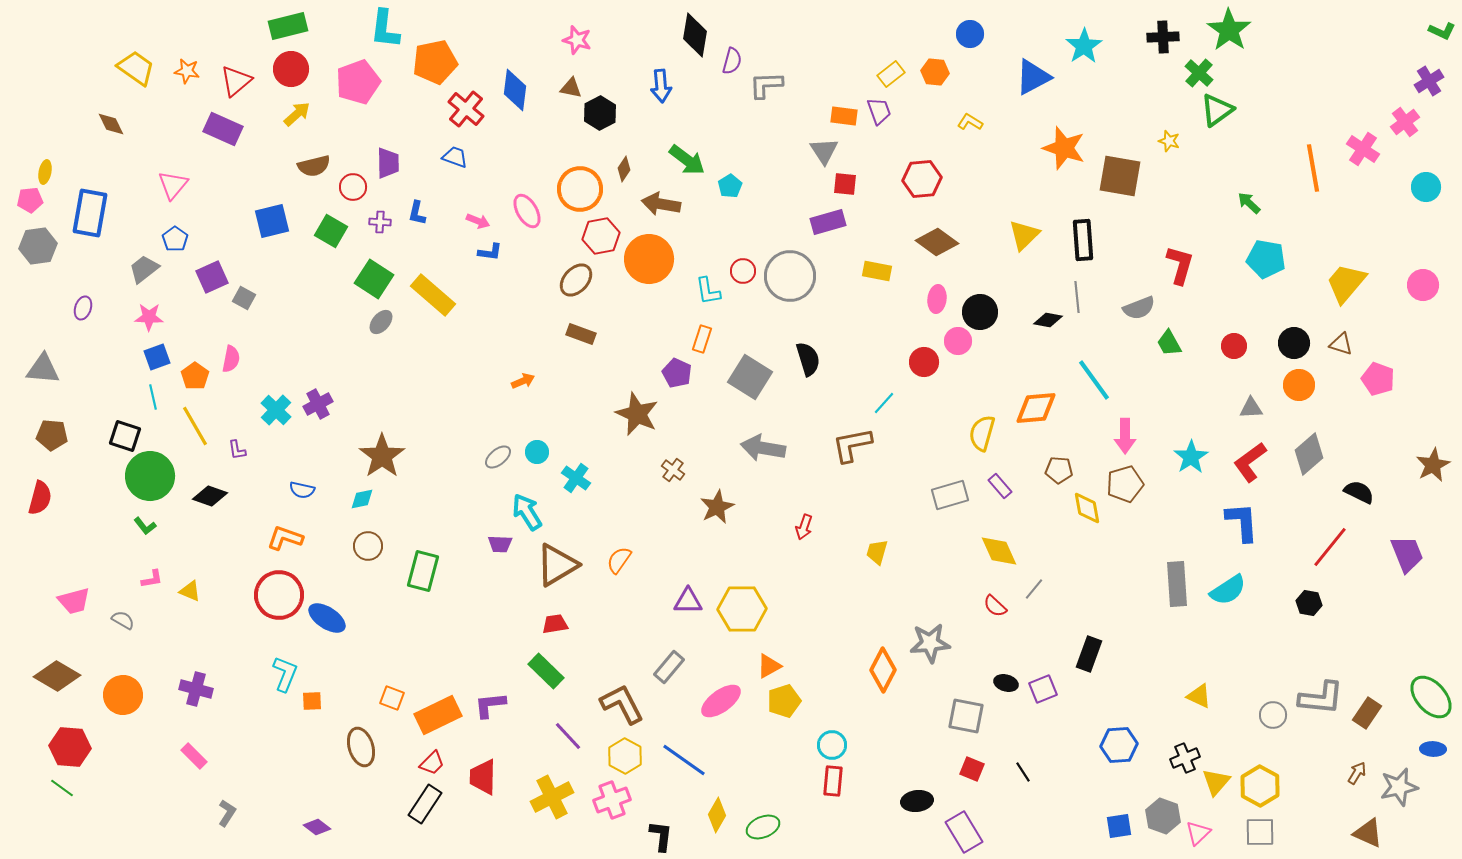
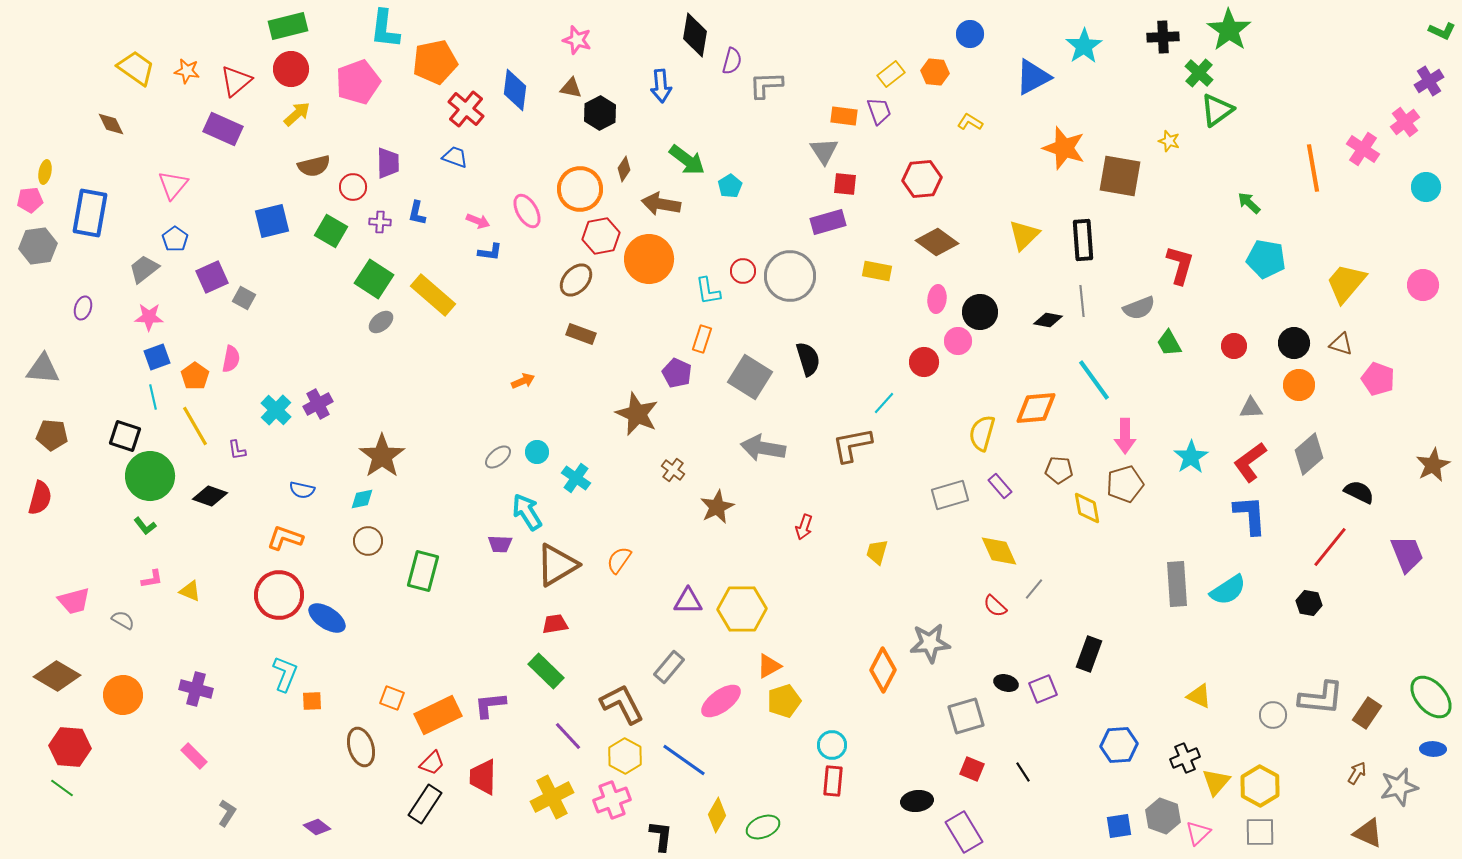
gray line at (1077, 297): moved 5 px right, 4 px down
gray ellipse at (381, 322): rotated 10 degrees clockwise
blue L-shape at (1242, 522): moved 8 px right, 7 px up
brown circle at (368, 546): moved 5 px up
gray square at (966, 716): rotated 27 degrees counterclockwise
